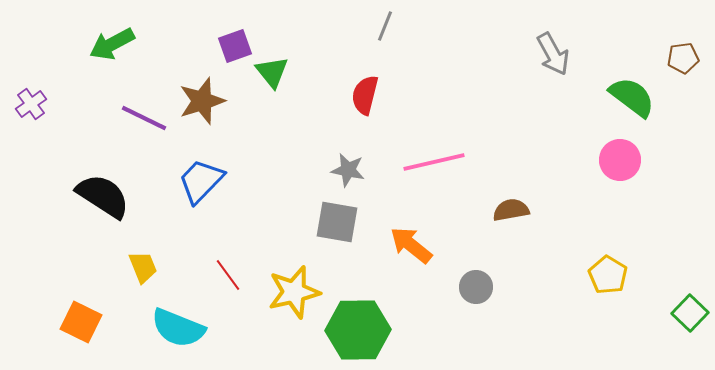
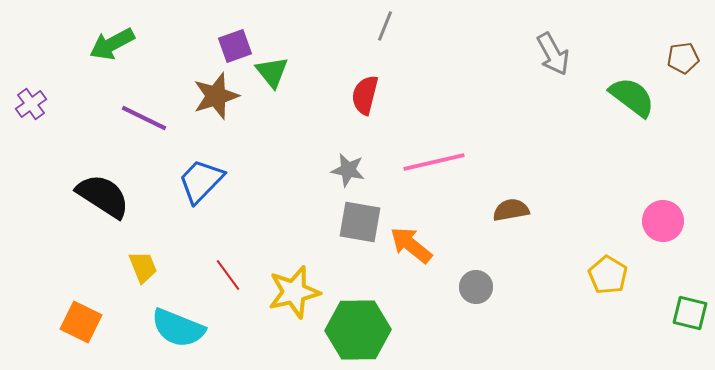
brown star: moved 14 px right, 5 px up
pink circle: moved 43 px right, 61 px down
gray square: moved 23 px right
green square: rotated 30 degrees counterclockwise
